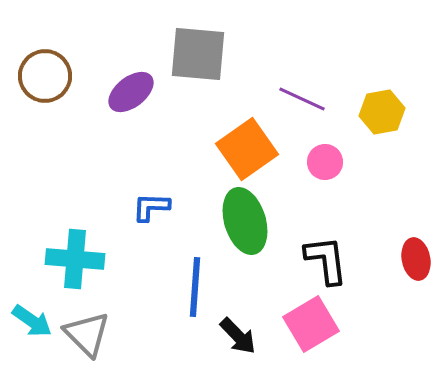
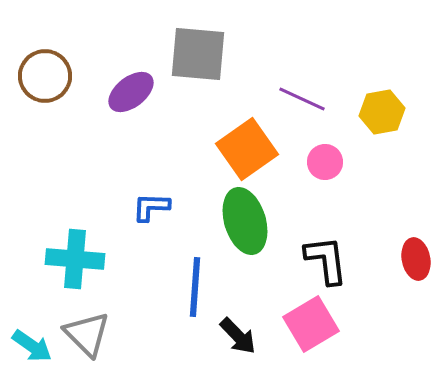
cyan arrow: moved 25 px down
